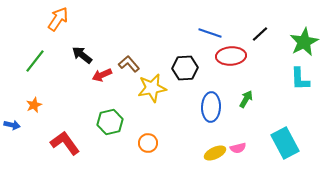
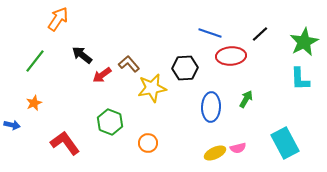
red arrow: rotated 12 degrees counterclockwise
orange star: moved 2 px up
green hexagon: rotated 25 degrees counterclockwise
